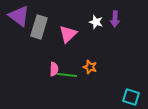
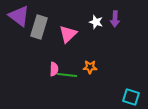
orange star: rotated 16 degrees counterclockwise
